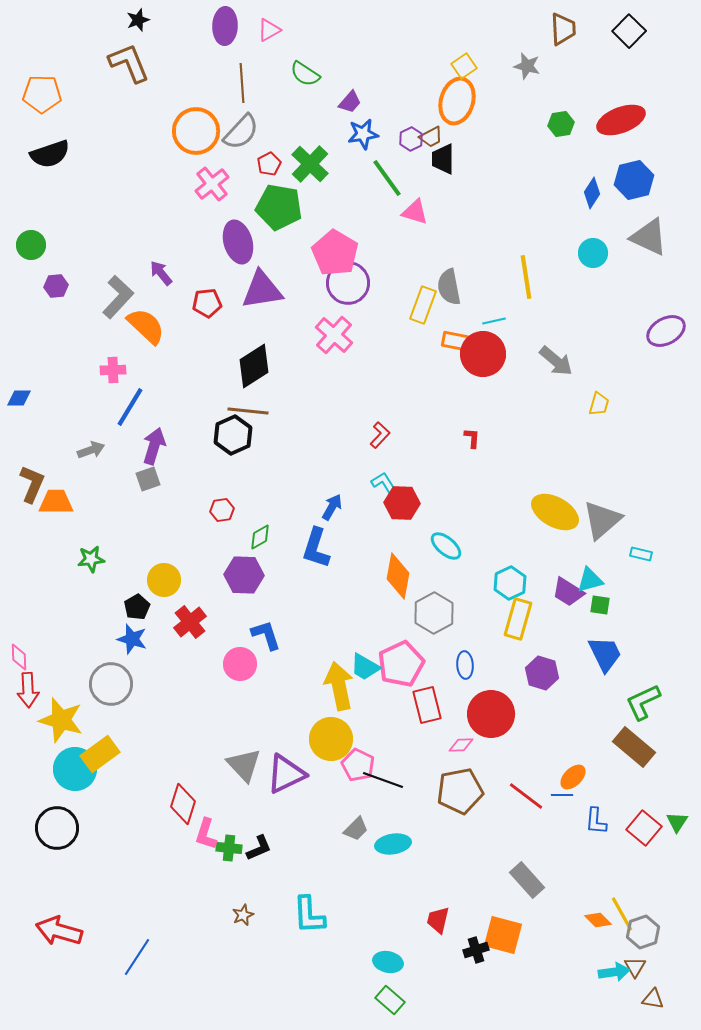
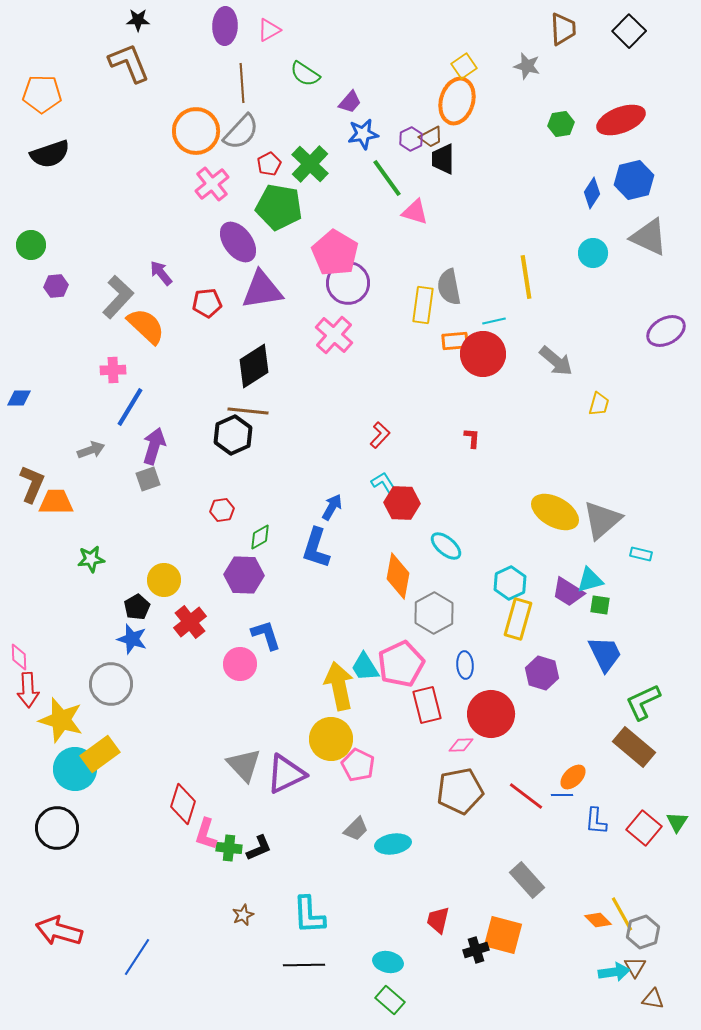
black star at (138, 20): rotated 20 degrees clockwise
purple ellipse at (238, 242): rotated 21 degrees counterclockwise
yellow rectangle at (423, 305): rotated 12 degrees counterclockwise
orange rectangle at (455, 341): rotated 16 degrees counterclockwise
cyan trapezoid at (365, 667): rotated 28 degrees clockwise
black line at (383, 780): moved 79 px left, 185 px down; rotated 21 degrees counterclockwise
